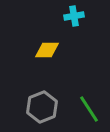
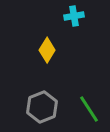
yellow diamond: rotated 60 degrees counterclockwise
